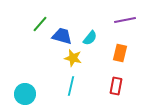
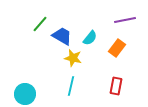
blue trapezoid: rotated 15 degrees clockwise
orange rectangle: moved 3 px left, 5 px up; rotated 24 degrees clockwise
